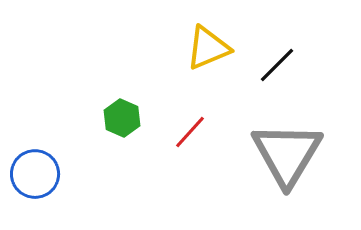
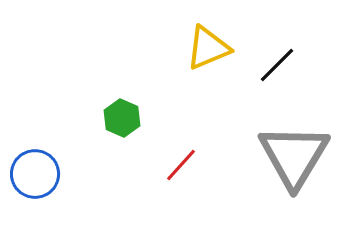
red line: moved 9 px left, 33 px down
gray triangle: moved 7 px right, 2 px down
